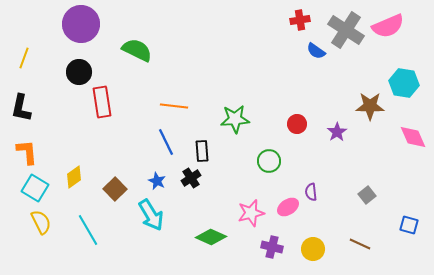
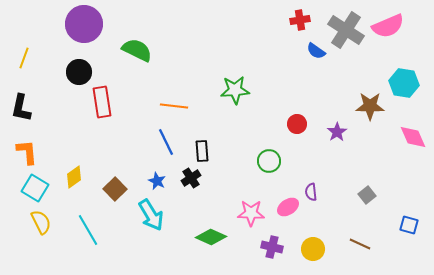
purple circle: moved 3 px right
green star: moved 29 px up
pink star: rotated 16 degrees clockwise
